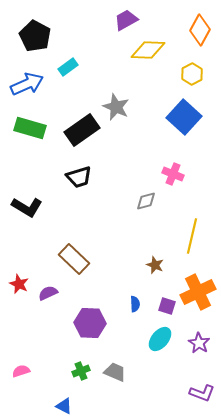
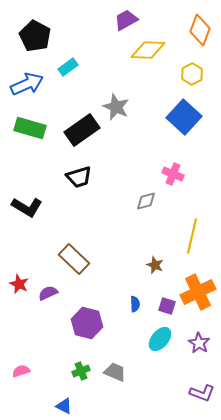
orange diamond: rotated 8 degrees counterclockwise
purple hexagon: moved 3 px left; rotated 12 degrees clockwise
